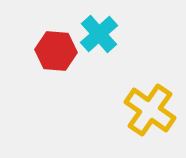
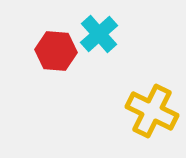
yellow cross: moved 2 px right, 1 px down; rotated 9 degrees counterclockwise
